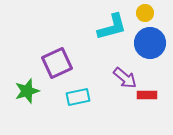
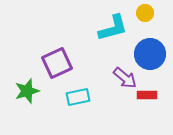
cyan L-shape: moved 1 px right, 1 px down
blue circle: moved 11 px down
